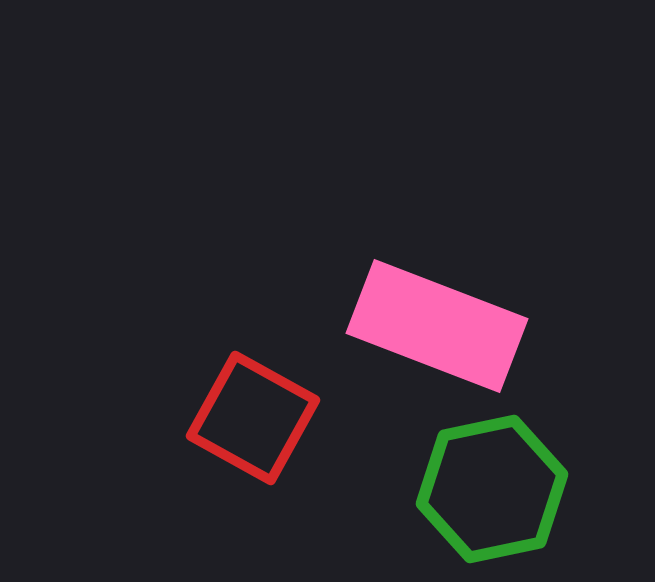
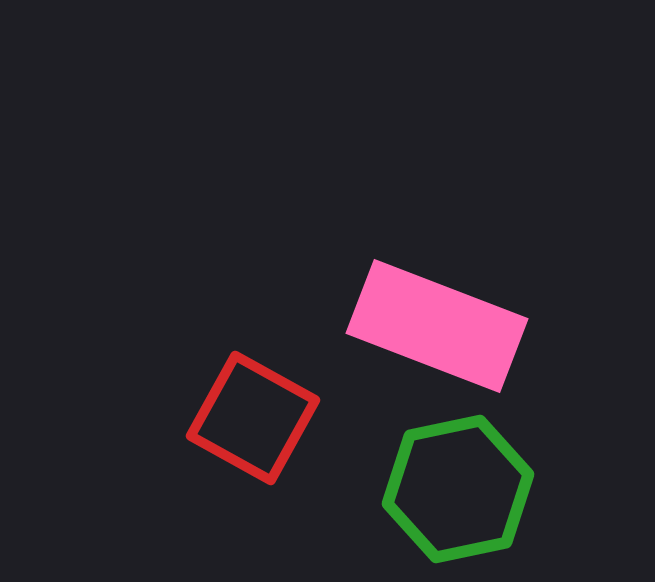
green hexagon: moved 34 px left
